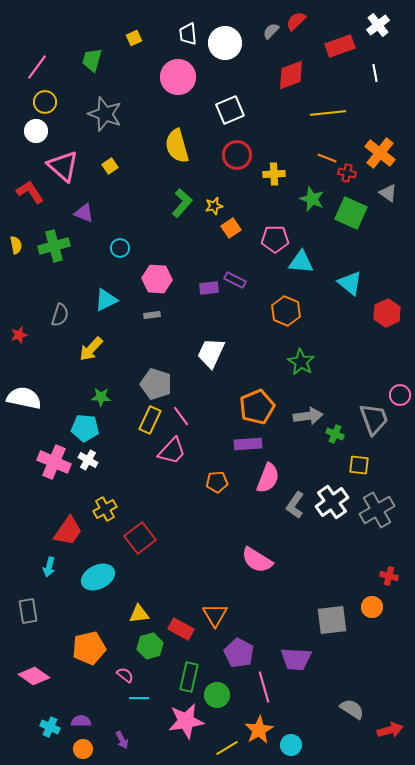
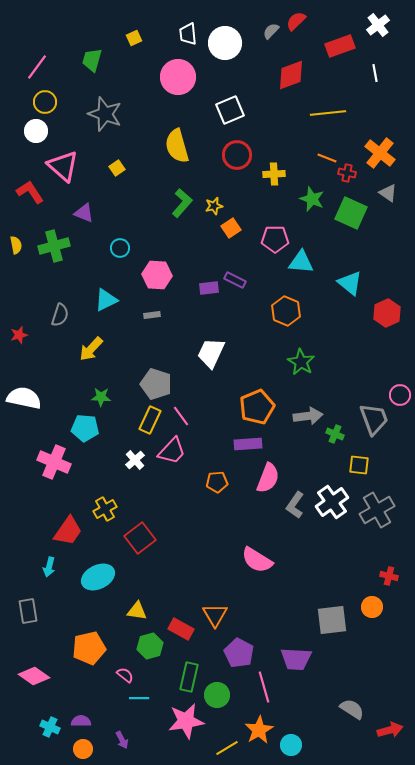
yellow square at (110, 166): moved 7 px right, 2 px down
pink hexagon at (157, 279): moved 4 px up
white cross at (88, 460): moved 47 px right; rotated 18 degrees clockwise
yellow triangle at (139, 614): moved 2 px left, 3 px up; rotated 15 degrees clockwise
